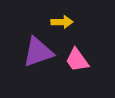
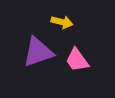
yellow arrow: rotated 15 degrees clockwise
